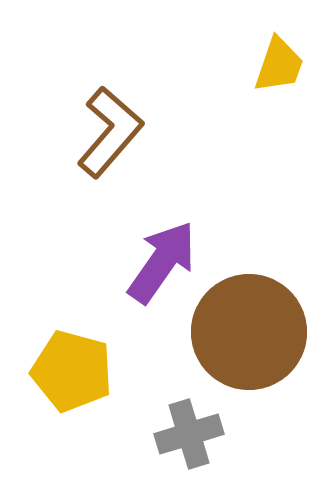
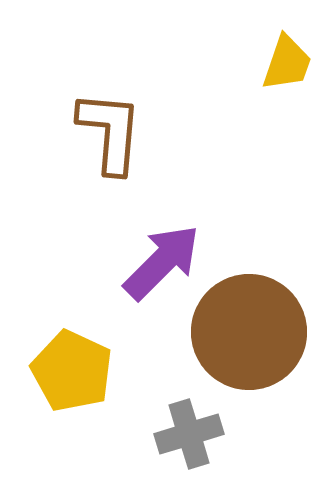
yellow trapezoid: moved 8 px right, 2 px up
brown L-shape: rotated 36 degrees counterclockwise
purple arrow: rotated 10 degrees clockwise
yellow pentagon: rotated 10 degrees clockwise
